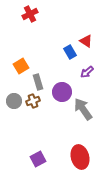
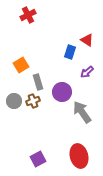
red cross: moved 2 px left, 1 px down
red triangle: moved 1 px right, 1 px up
blue rectangle: rotated 48 degrees clockwise
orange square: moved 1 px up
gray arrow: moved 1 px left, 3 px down
red ellipse: moved 1 px left, 1 px up
